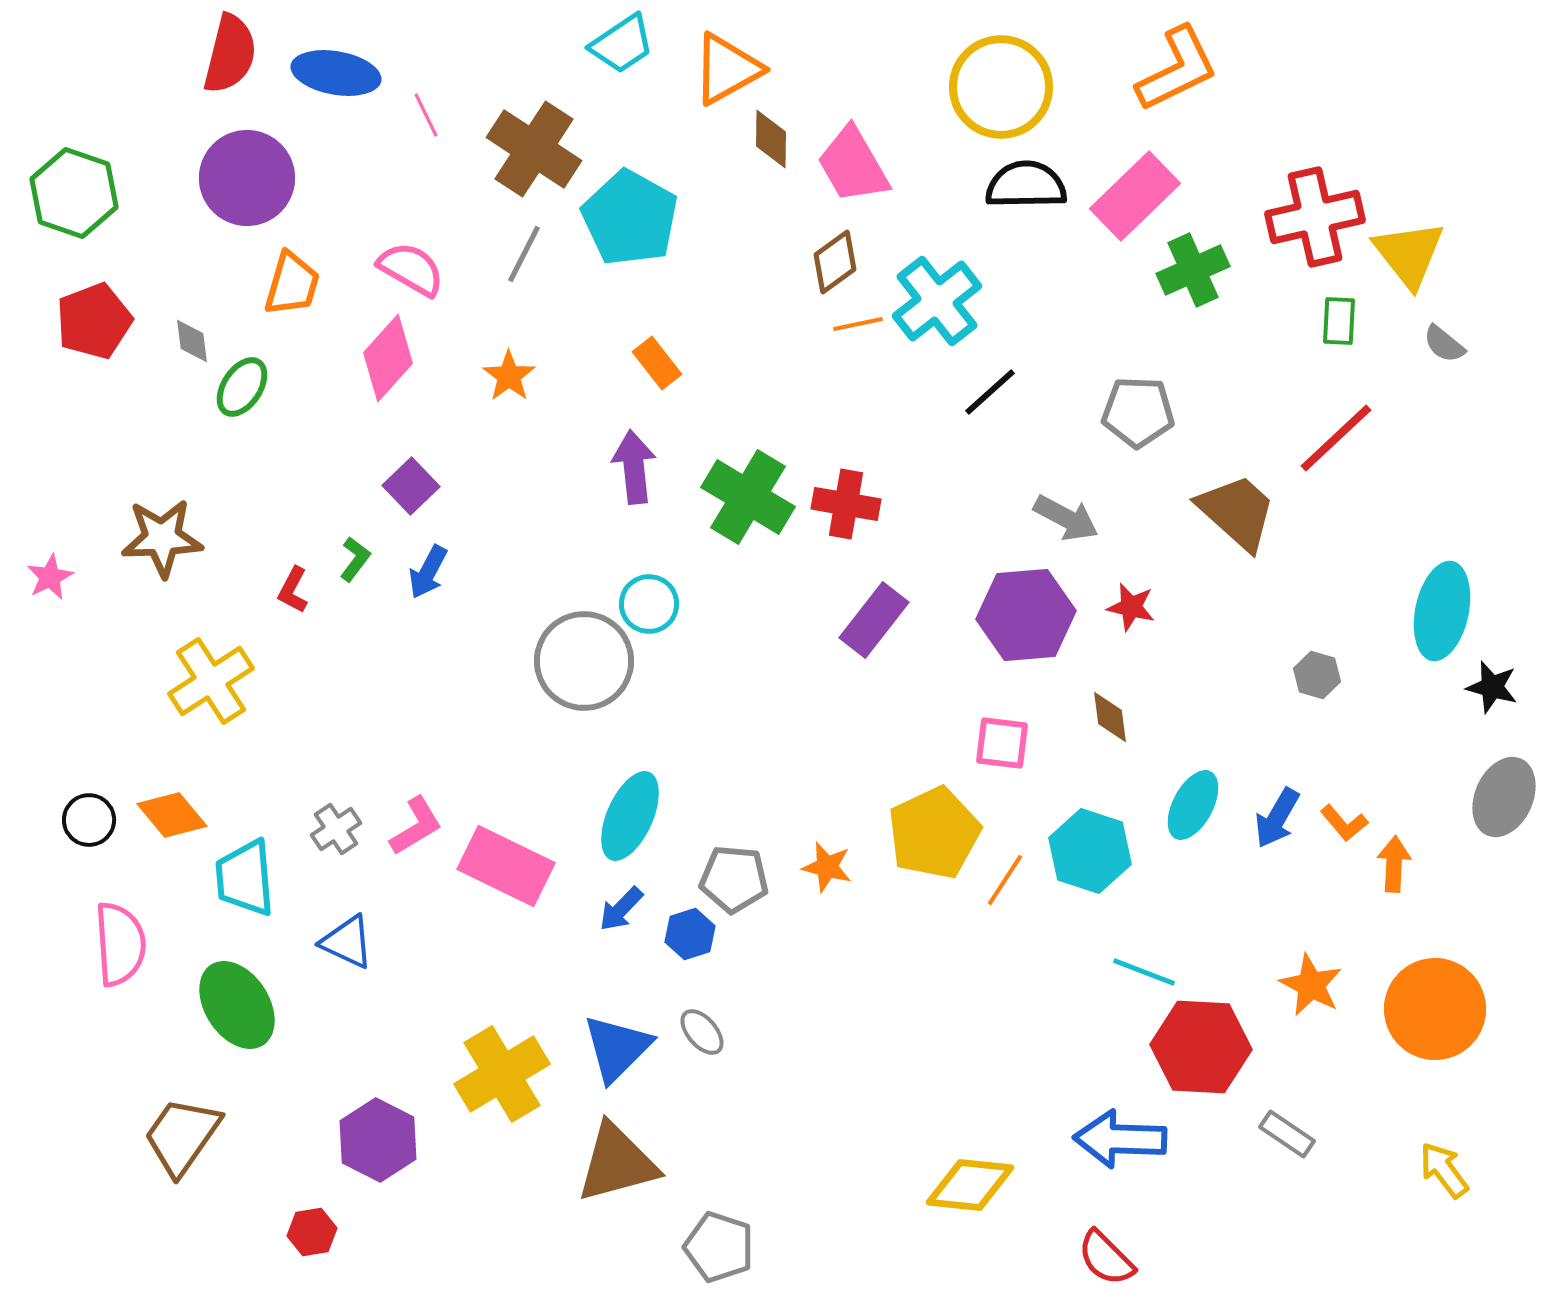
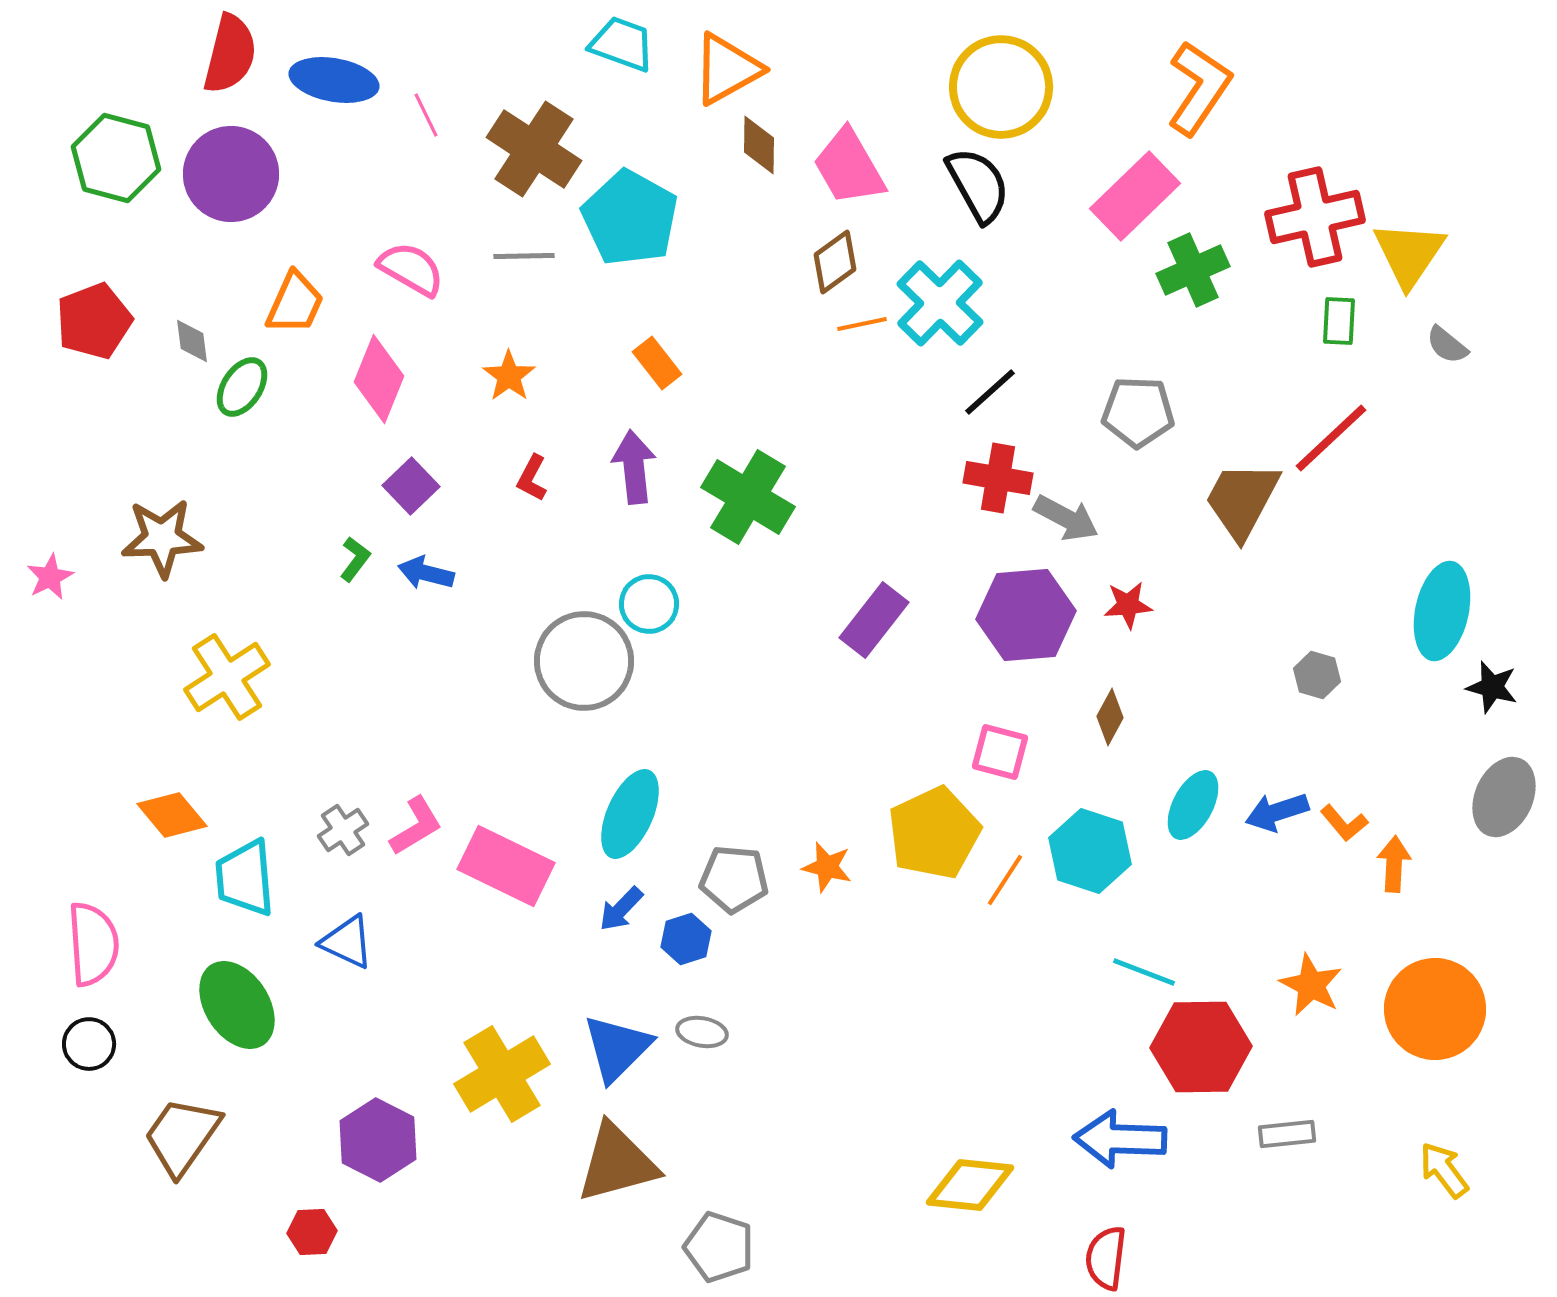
cyan trapezoid at (622, 44): rotated 126 degrees counterclockwise
orange L-shape at (1177, 69): moved 22 px right, 19 px down; rotated 30 degrees counterclockwise
blue ellipse at (336, 73): moved 2 px left, 7 px down
brown diamond at (771, 139): moved 12 px left, 6 px down
pink trapezoid at (853, 165): moved 4 px left, 2 px down
purple circle at (247, 178): moved 16 px left, 4 px up
black semicircle at (1026, 185): moved 48 px left; rotated 62 degrees clockwise
green hexagon at (74, 193): moved 42 px right, 35 px up; rotated 4 degrees counterclockwise
gray line at (524, 254): moved 2 px down; rotated 62 degrees clockwise
yellow triangle at (1409, 254): rotated 12 degrees clockwise
orange trapezoid at (292, 284): moved 3 px right, 19 px down; rotated 8 degrees clockwise
cyan cross at (937, 301): moved 3 px right, 2 px down; rotated 8 degrees counterclockwise
orange line at (858, 324): moved 4 px right
gray semicircle at (1444, 344): moved 3 px right, 1 px down
pink diamond at (388, 358): moved 9 px left, 21 px down; rotated 20 degrees counterclockwise
red line at (1336, 438): moved 5 px left
red cross at (846, 504): moved 152 px right, 26 px up
brown trapezoid at (1237, 512): moved 5 px right, 12 px up; rotated 104 degrees counterclockwise
blue arrow at (428, 572): moved 2 px left, 1 px down; rotated 76 degrees clockwise
red L-shape at (293, 590): moved 239 px right, 112 px up
red star at (1131, 607): moved 3 px left, 2 px up; rotated 18 degrees counterclockwise
yellow cross at (211, 681): moved 16 px right, 4 px up
brown diamond at (1110, 717): rotated 36 degrees clockwise
pink square at (1002, 743): moved 2 px left, 9 px down; rotated 8 degrees clockwise
cyan ellipse at (630, 816): moved 2 px up
blue arrow at (1277, 818): moved 6 px up; rotated 42 degrees clockwise
black circle at (89, 820): moved 224 px down
gray cross at (336, 829): moved 7 px right, 1 px down
blue hexagon at (690, 934): moved 4 px left, 5 px down
pink semicircle at (120, 944): moved 27 px left
gray ellipse at (702, 1032): rotated 39 degrees counterclockwise
red hexagon at (1201, 1047): rotated 4 degrees counterclockwise
gray rectangle at (1287, 1134): rotated 40 degrees counterclockwise
red hexagon at (312, 1232): rotated 6 degrees clockwise
red semicircle at (1106, 1258): rotated 52 degrees clockwise
